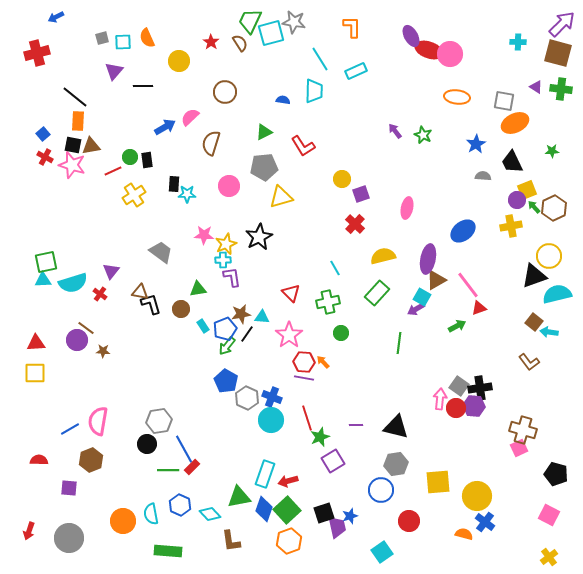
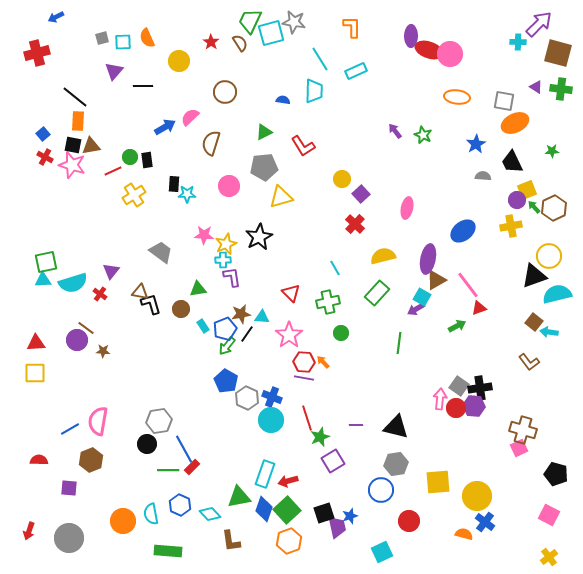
purple arrow at (562, 24): moved 23 px left
purple ellipse at (411, 36): rotated 30 degrees clockwise
purple square at (361, 194): rotated 24 degrees counterclockwise
cyan square at (382, 552): rotated 10 degrees clockwise
